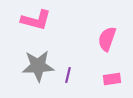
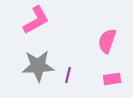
pink L-shape: rotated 44 degrees counterclockwise
pink semicircle: moved 2 px down
